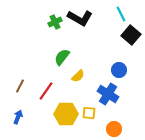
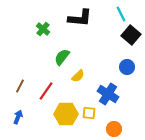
black L-shape: rotated 25 degrees counterclockwise
green cross: moved 12 px left, 7 px down; rotated 24 degrees counterclockwise
blue circle: moved 8 px right, 3 px up
